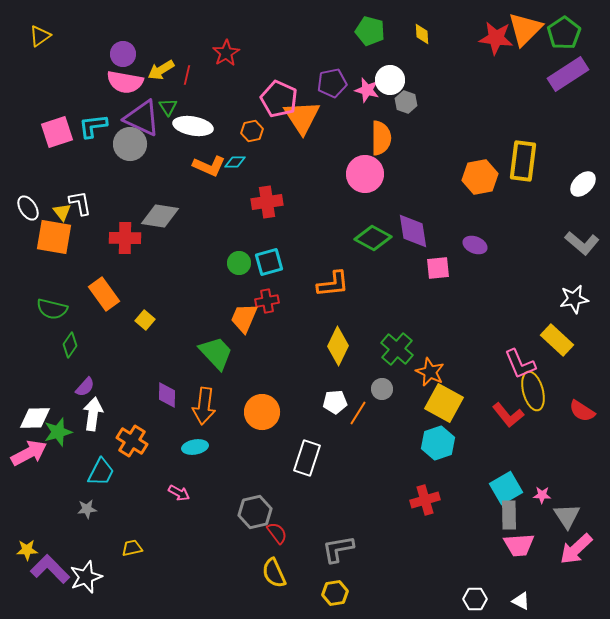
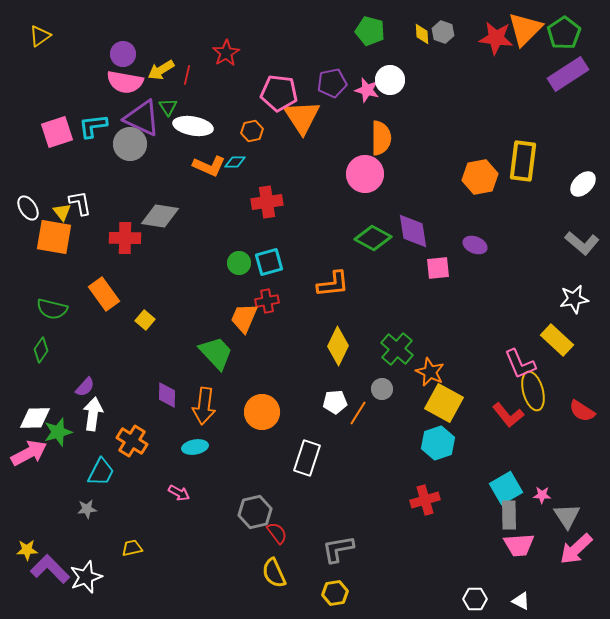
pink pentagon at (279, 99): moved 6 px up; rotated 18 degrees counterclockwise
gray hexagon at (406, 102): moved 37 px right, 70 px up
green diamond at (70, 345): moved 29 px left, 5 px down
